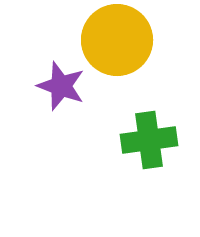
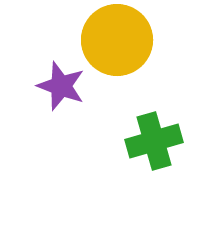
green cross: moved 5 px right, 1 px down; rotated 8 degrees counterclockwise
